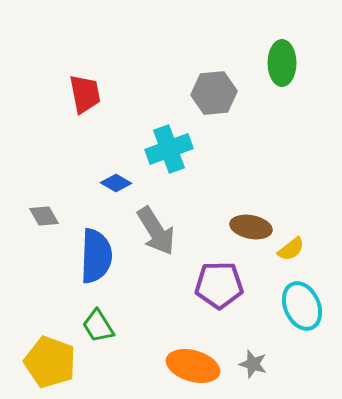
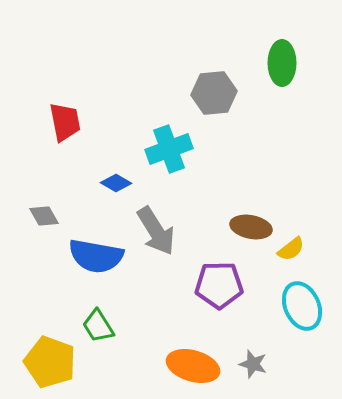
red trapezoid: moved 20 px left, 28 px down
blue semicircle: rotated 98 degrees clockwise
